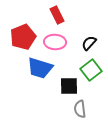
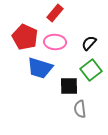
red rectangle: moved 2 px left, 2 px up; rotated 66 degrees clockwise
red pentagon: moved 2 px right; rotated 25 degrees counterclockwise
